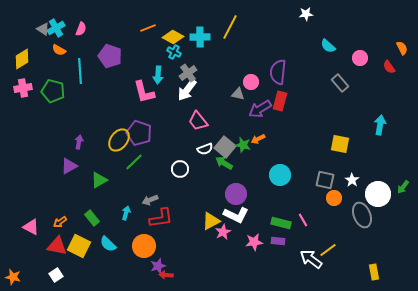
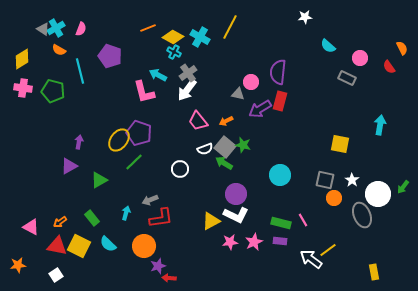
white star at (306, 14): moved 1 px left, 3 px down
cyan cross at (200, 37): rotated 30 degrees clockwise
cyan line at (80, 71): rotated 10 degrees counterclockwise
cyan arrow at (158, 75): rotated 114 degrees clockwise
gray rectangle at (340, 83): moved 7 px right, 5 px up; rotated 24 degrees counterclockwise
pink cross at (23, 88): rotated 18 degrees clockwise
orange arrow at (258, 139): moved 32 px left, 18 px up
pink star at (223, 232): moved 7 px right, 10 px down; rotated 21 degrees clockwise
purple rectangle at (278, 241): moved 2 px right
pink star at (254, 242): rotated 18 degrees counterclockwise
red arrow at (166, 275): moved 3 px right, 3 px down
orange star at (13, 277): moved 5 px right, 12 px up; rotated 21 degrees counterclockwise
